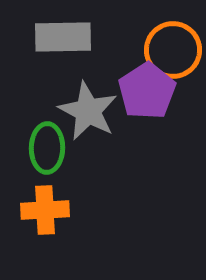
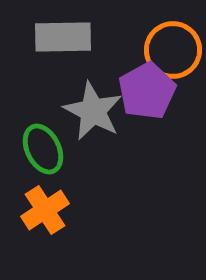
purple pentagon: rotated 4 degrees clockwise
gray star: moved 5 px right
green ellipse: moved 4 px left, 1 px down; rotated 27 degrees counterclockwise
orange cross: rotated 30 degrees counterclockwise
